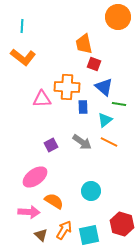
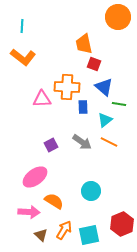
red hexagon: rotated 20 degrees clockwise
